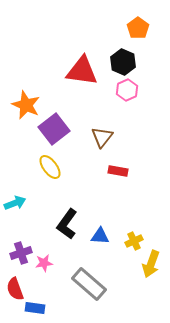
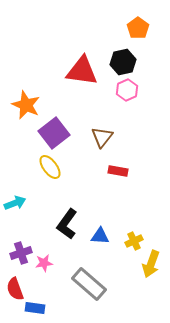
black hexagon: rotated 25 degrees clockwise
purple square: moved 4 px down
